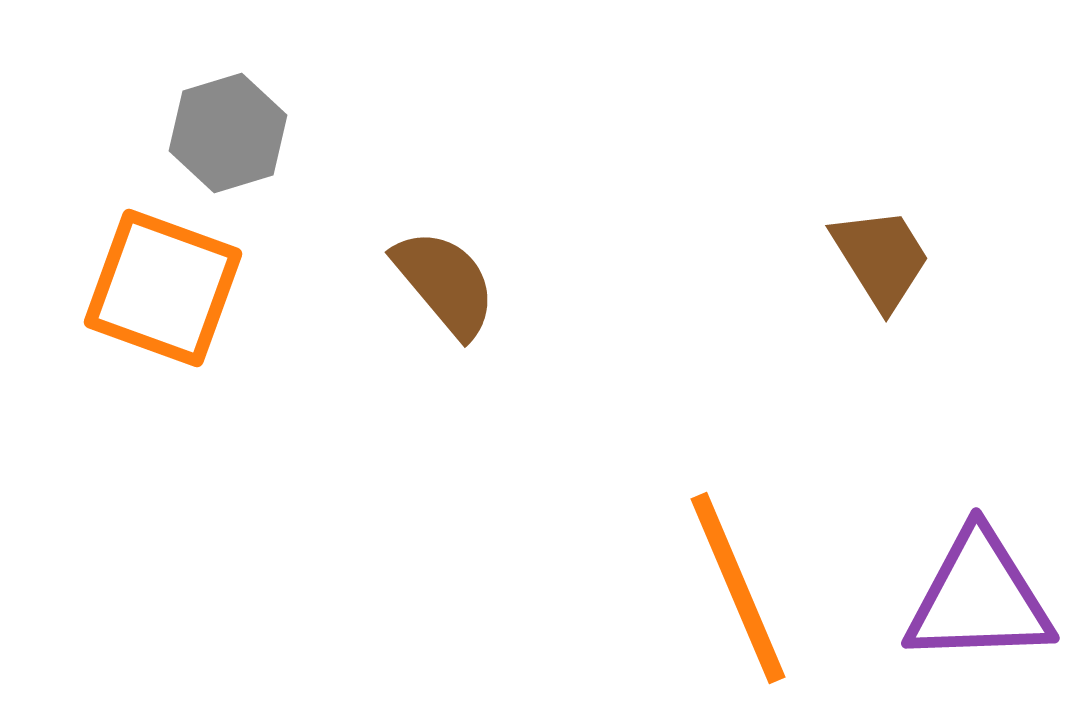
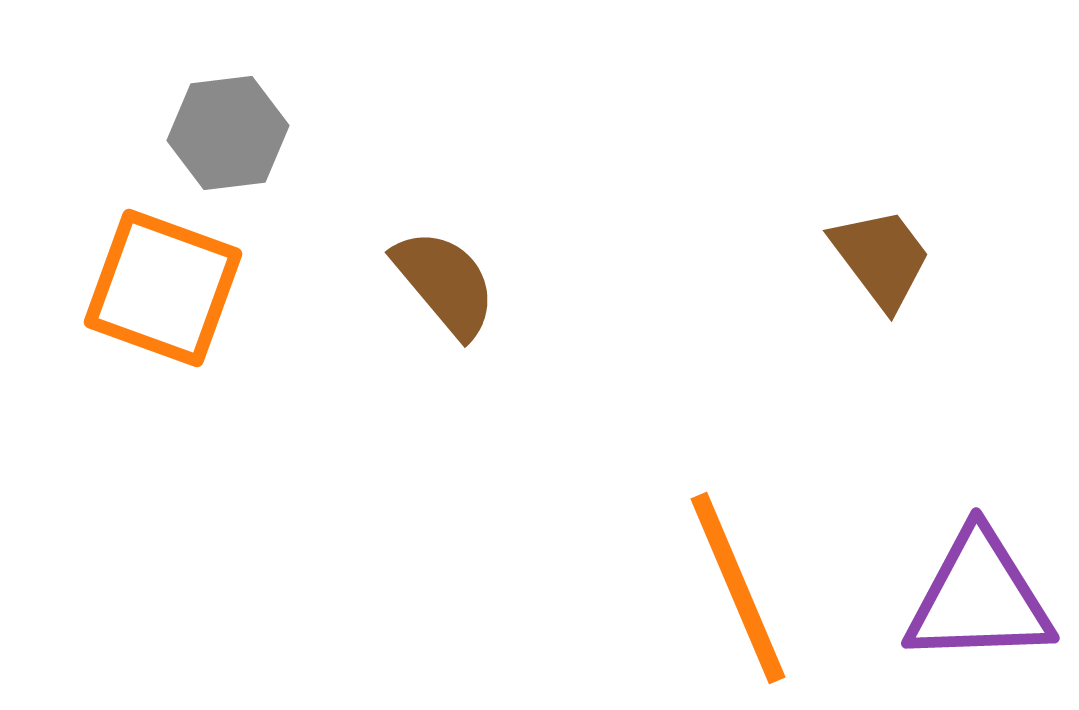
gray hexagon: rotated 10 degrees clockwise
brown trapezoid: rotated 5 degrees counterclockwise
